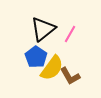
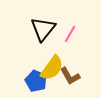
black triangle: rotated 12 degrees counterclockwise
blue pentagon: moved 24 px down; rotated 10 degrees counterclockwise
